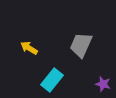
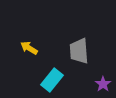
gray trapezoid: moved 2 px left, 6 px down; rotated 28 degrees counterclockwise
purple star: rotated 21 degrees clockwise
